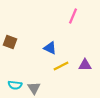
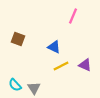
brown square: moved 8 px right, 3 px up
blue triangle: moved 4 px right, 1 px up
purple triangle: rotated 24 degrees clockwise
cyan semicircle: rotated 40 degrees clockwise
